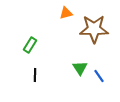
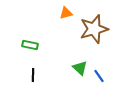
brown star: rotated 16 degrees counterclockwise
green rectangle: rotated 70 degrees clockwise
green triangle: rotated 14 degrees counterclockwise
black line: moved 2 px left
